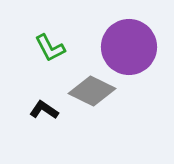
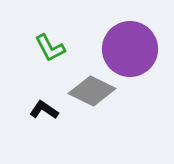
purple circle: moved 1 px right, 2 px down
